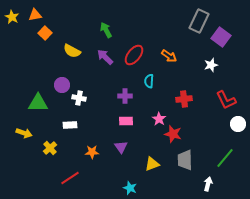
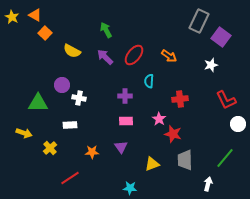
orange triangle: rotated 40 degrees clockwise
red cross: moved 4 px left
cyan star: rotated 16 degrees counterclockwise
